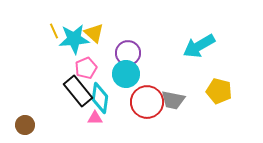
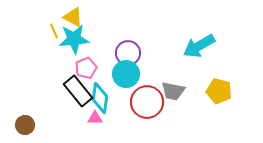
yellow triangle: moved 21 px left, 16 px up; rotated 15 degrees counterclockwise
gray trapezoid: moved 9 px up
